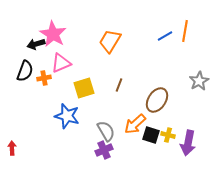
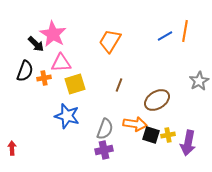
black arrow: rotated 120 degrees counterclockwise
pink triangle: rotated 20 degrees clockwise
yellow square: moved 9 px left, 4 px up
brown ellipse: rotated 25 degrees clockwise
orange arrow: rotated 130 degrees counterclockwise
gray semicircle: moved 1 px left, 2 px up; rotated 50 degrees clockwise
yellow cross: rotated 24 degrees counterclockwise
purple cross: rotated 12 degrees clockwise
